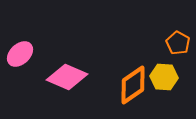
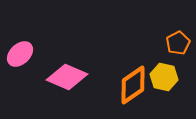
orange pentagon: rotated 15 degrees clockwise
yellow hexagon: rotated 8 degrees clockwise
